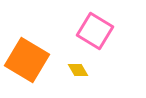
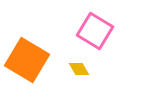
yellow diamond: moved 1 px right, 1 px up
